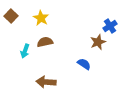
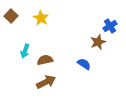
brown semicircle: moved 18 px down
brown arrow: rotated 150 degrees clockwise
